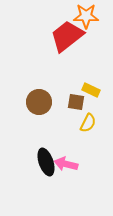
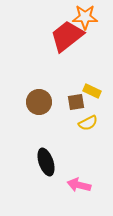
orange star: moved 1 px left, 1 px down
yellow rectangle: moved 1 px right, 1 px down
brown square: rotated 18 degrees counterclockwise
yellow semicircle: rotated 36 degrees clockwise
pink arrow: moved 13 px right, 21 px down
